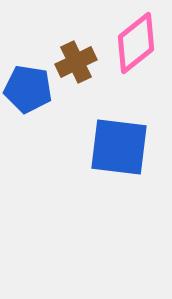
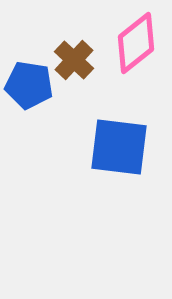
brown cross: moved 2 px left, 2 px up; rotated 21 degrees counterclockwise
blue pentagon: moved 1 px right, 4 px up
